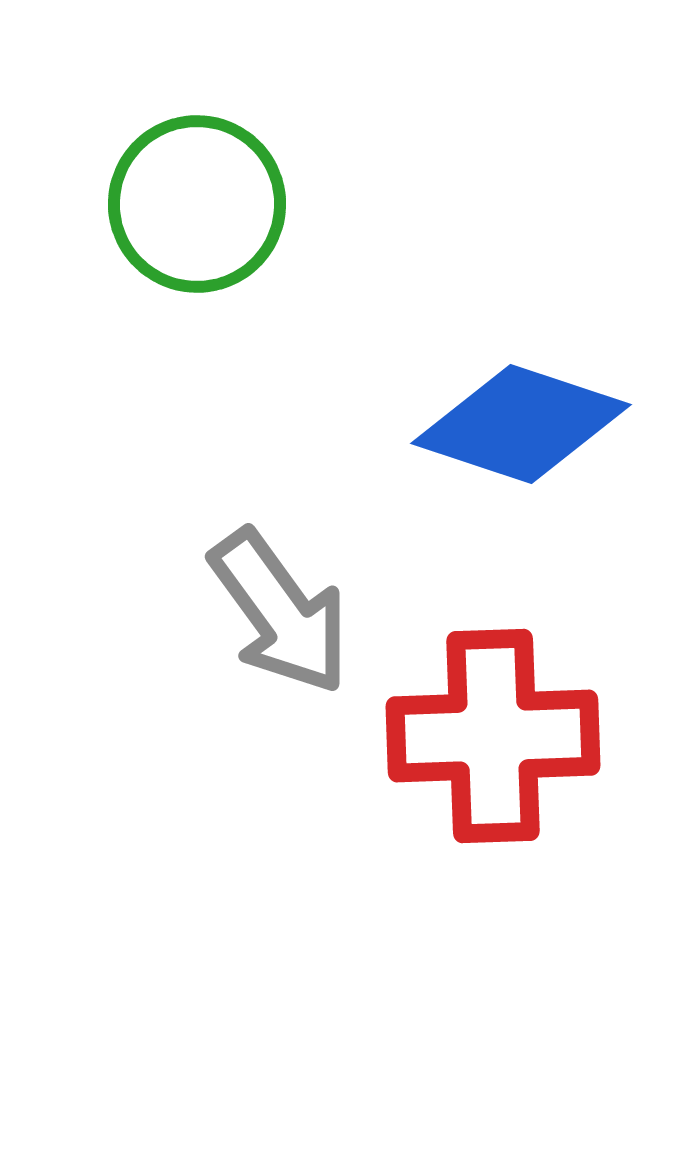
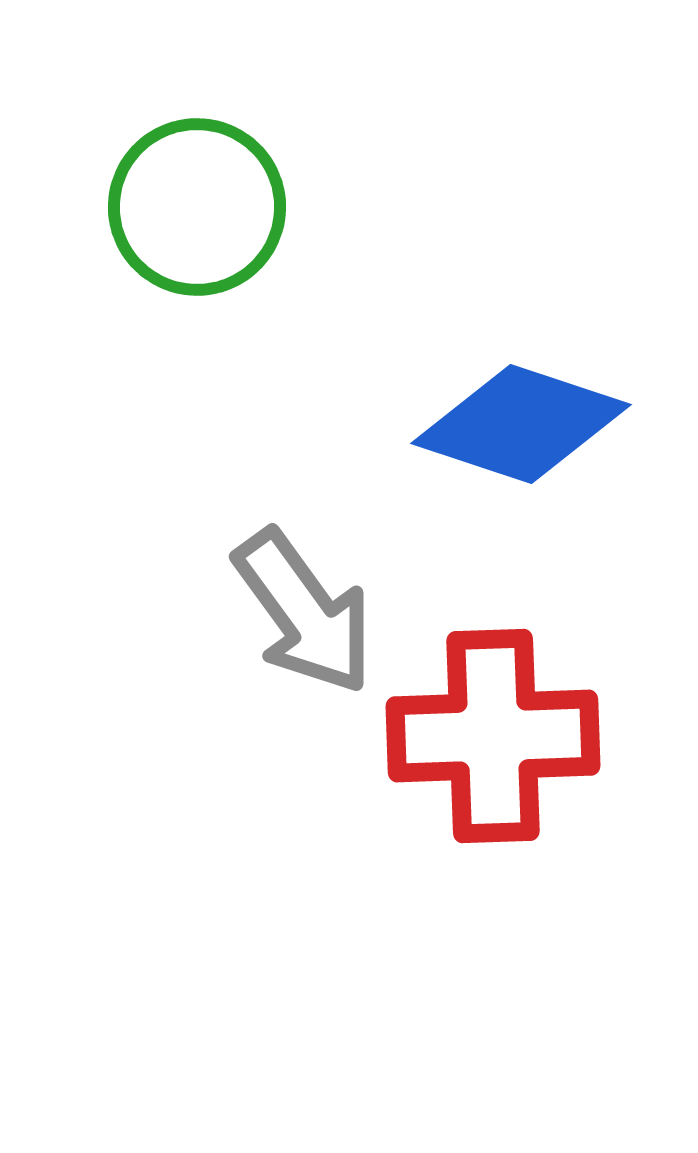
green circle: moved 3 px down
gray arrow: moved 24 px right
